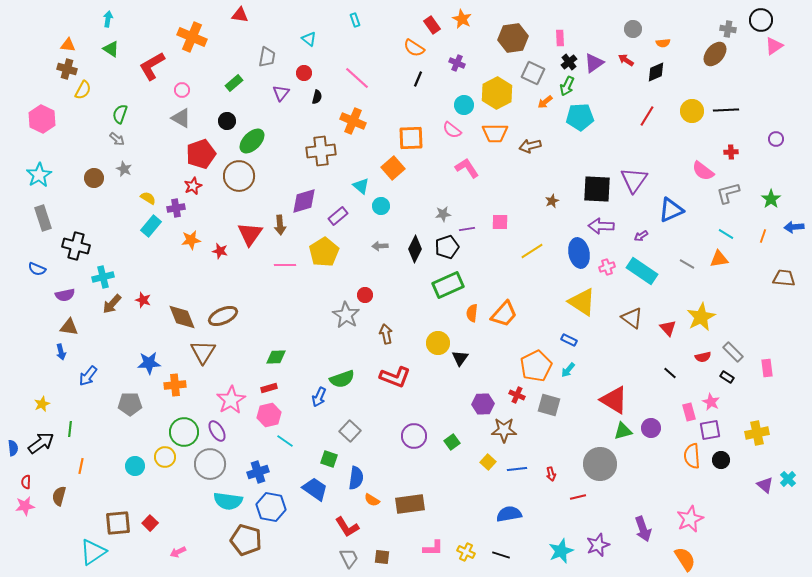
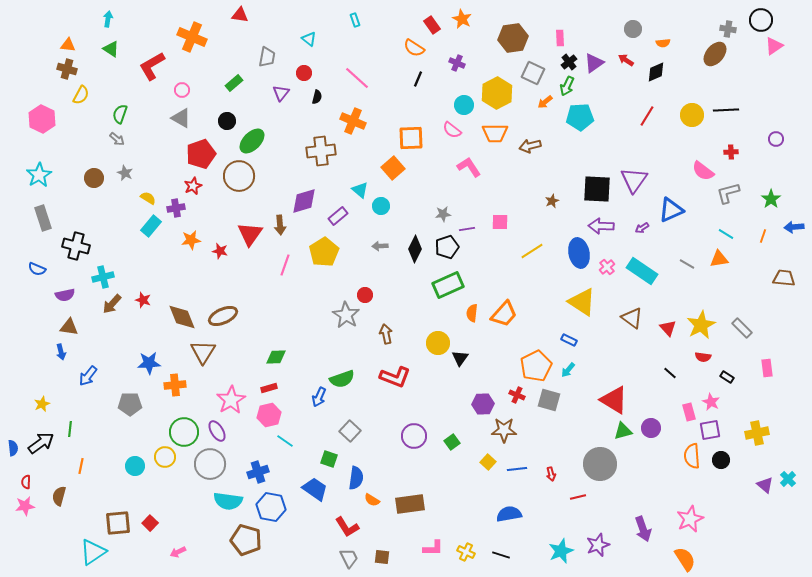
yellow semicircle at (83, 90): moved 2 px left, 5 px down
yellow circle at (692, 111): moved 4 px down
pink L-shape at (467, 168): moved 2 px right, 1 px up
gray star at (124, 169): moved 1 px right, 4 px down
cyan triangle at (361, 186): moved 1 px left, 4 px down
purple arrow at (641, 236): moved 1 px right, 8 px up
pink line at (285, 265): rotated 70 degrees counterclockwise
pink cross at (607, 267): rotated 21 degrees counterclockwise
yellow star at (701, 317): moved 8 px down
gray rectangle at (733, 352): moved 9 px right, 24 px up
red semicircle at (703, 357): rotated 21 degrees clockwise
gray square at (549, 405): moved 5 px up
